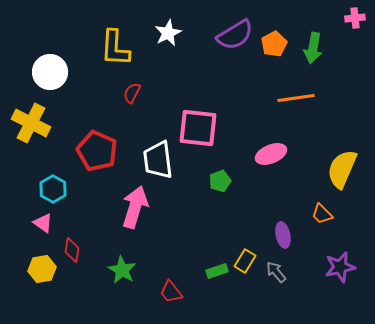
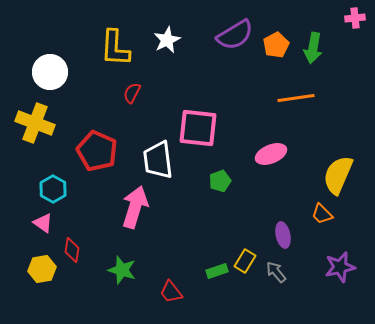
white star: moved 1 px left, 7 px down
orange pentagon: moved 2 px right, 1 px down
yellow cross: moved 4 px right; rotated 6 degrees counterclockwise
yellow semicircle: moved 4 px left, 6 px down
green star: rotated 12 degrees counterclockwise
